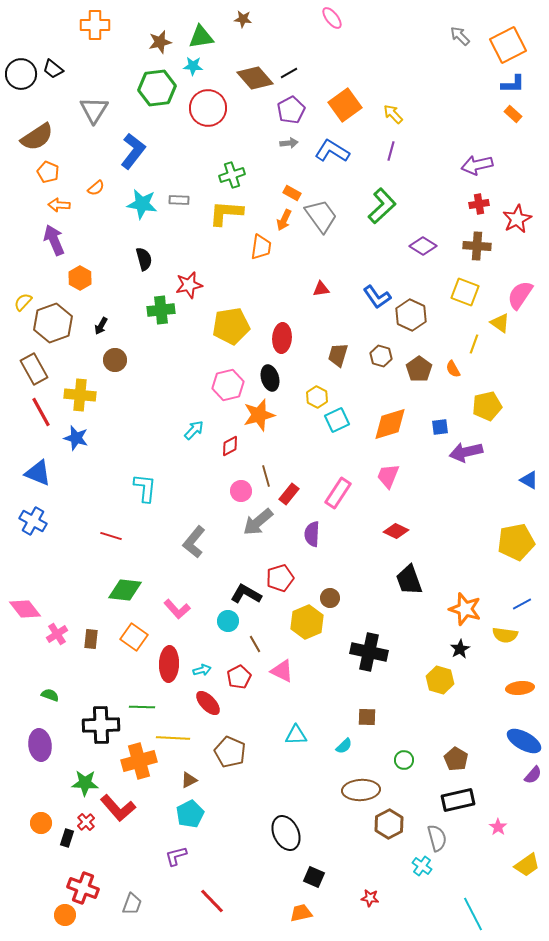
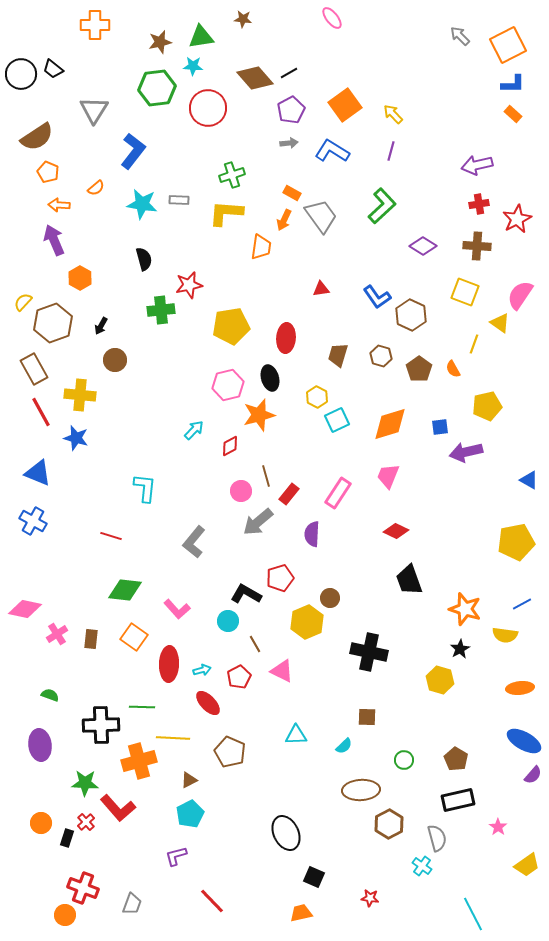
red ellipse at (282, 338): moved 4 px right
pink diamond at (25, 609): rotated 40 degrees counterclockwise
